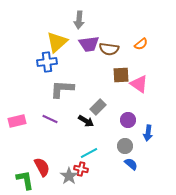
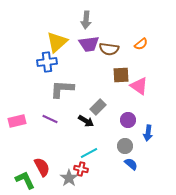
gray arrow: moved 7 px right
pink triangle: moved 2 px down
gray star: moved 2 px down
green L-shape: rotated 15 degrees counterclockwise
